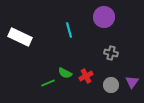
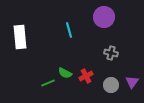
white rectangle: rotated 60 degrees clockwise
